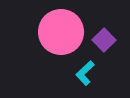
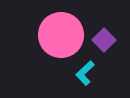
pink circle: moved 3 px down
